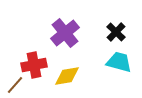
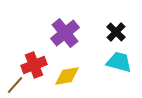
red cross: rotated 10 degrees counterclockwise
